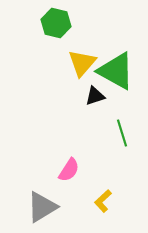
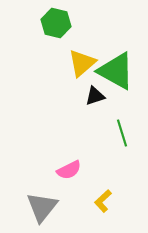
yellow triangle: rotated 8 degrees clockwise
pink semicircle: rotated 30 degrees clockwise
gray triangle: rotated 20 degrees counterclockwise
